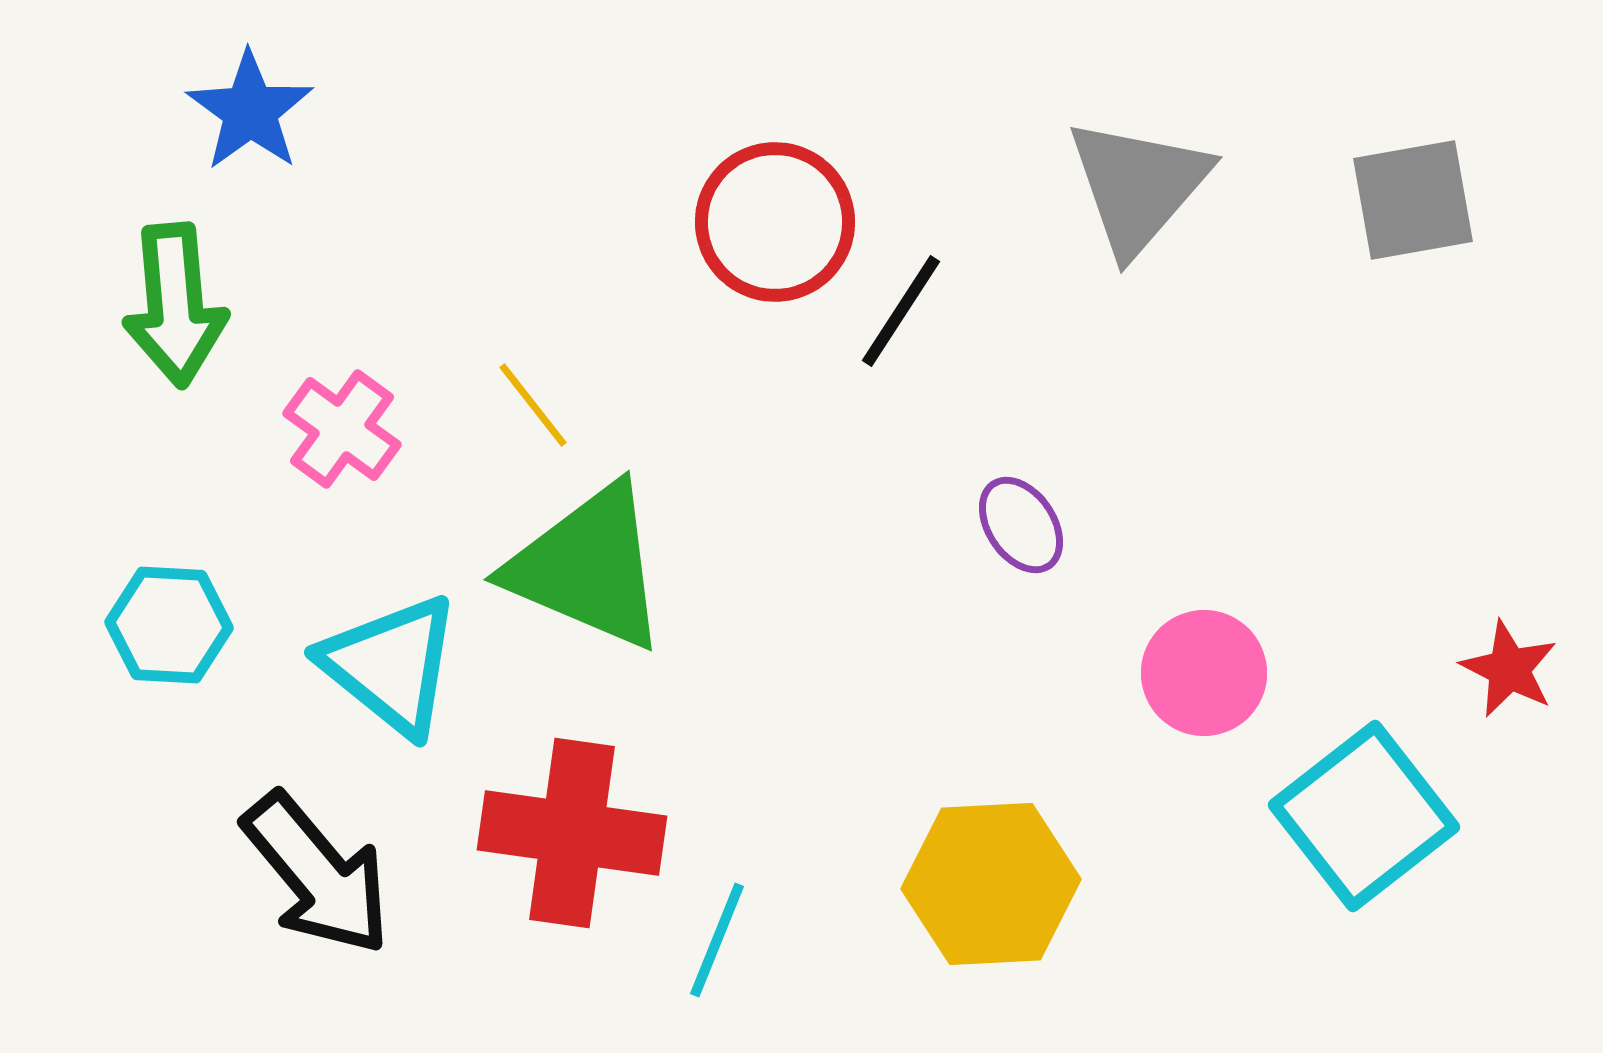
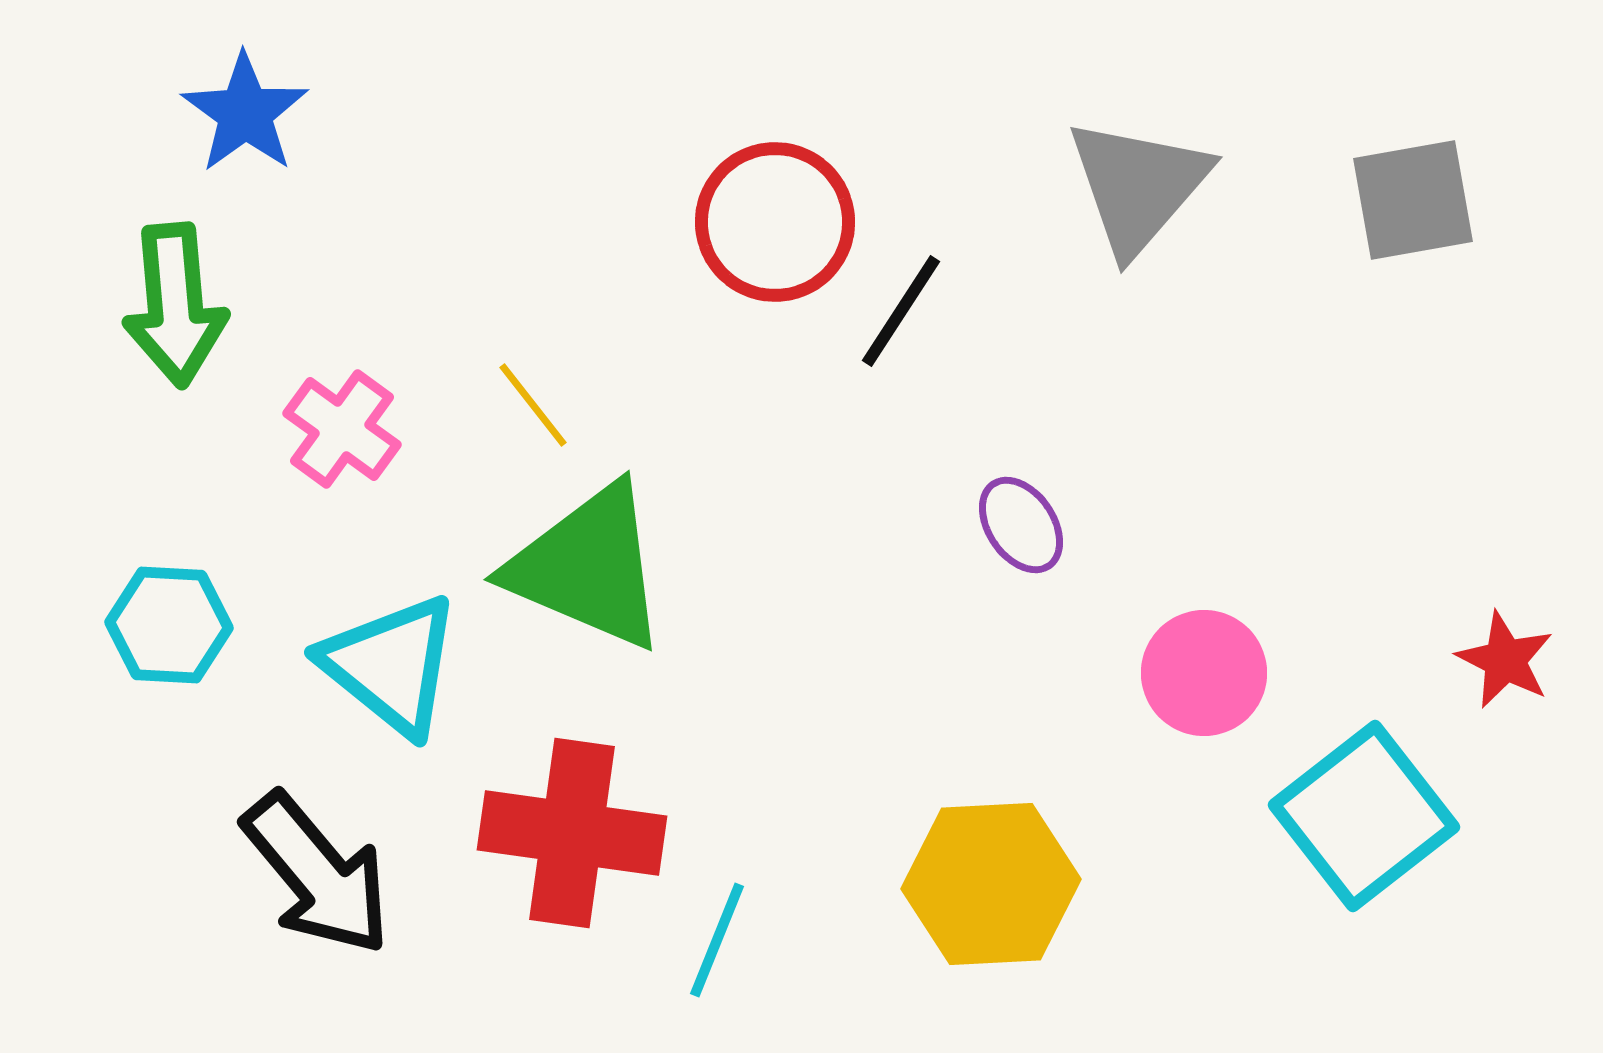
blue star: moved 5 px left, 2 px down
red star: moved 4 px left, 9 px up
